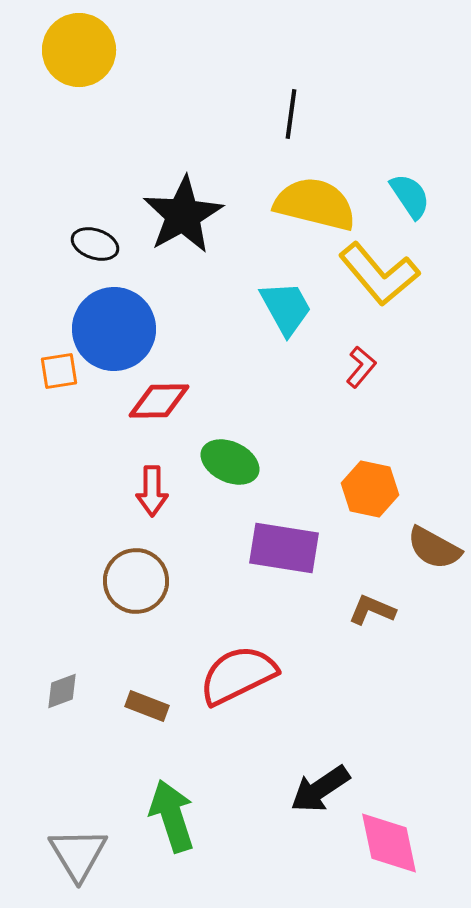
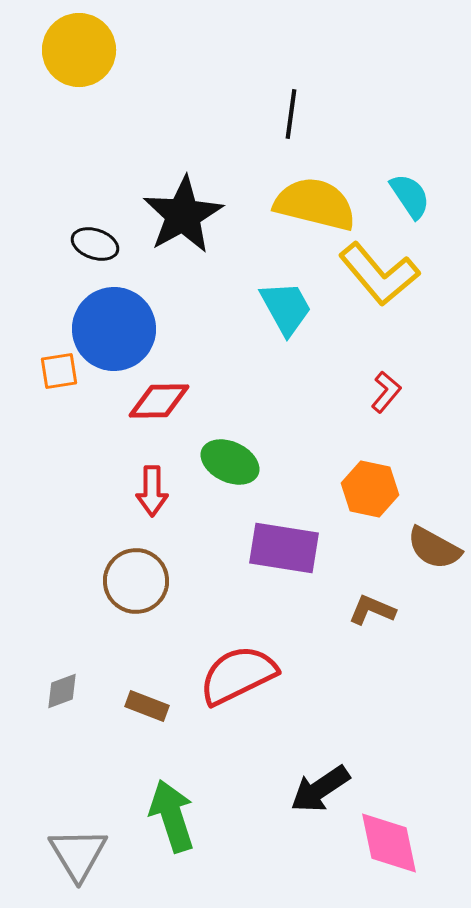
red L-shape: moved 25 px right, 25 px down
